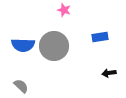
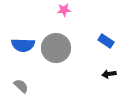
pink star: rotated 24 degrees counterclockwise
blue rectangle: moved 6 px right, 4 px down; rotated 42 degrees clockwise
gray circle: moved 2 px right, 2 px down
black arrow: moved 1 px down
